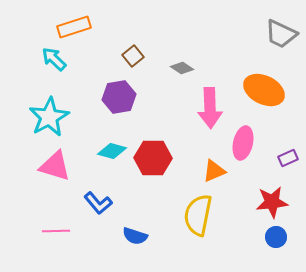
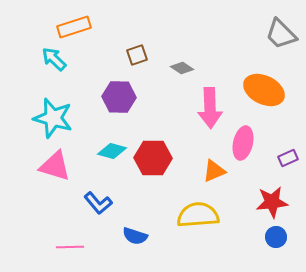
gray trapezoid: rotated 20 degrees clockwise
brown square: moved 4 px right, 1 px up; rotated 20 degrees clockwise
purple hexagon: rotated 12 degrees clockwise
cyan star: moved 4 px right, 1 px down; rotated 27 degrees counterclockwise
yellow semicircle: rotated 75 degrees clockwise
pink line: moved 14 px right, 16 px down
